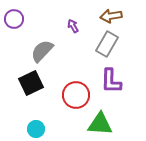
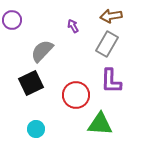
purple circle: moved 2 px left, 1 px down
